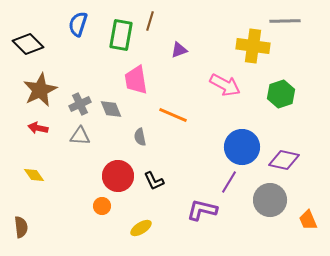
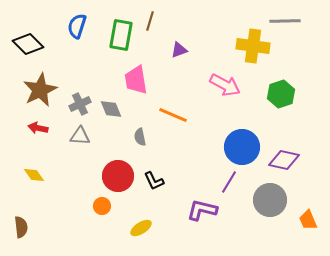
blue semicircle: moved 1 px left, 2 px down
